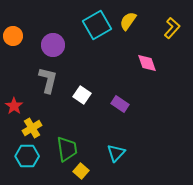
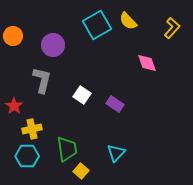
yellow semicircle: rotated 78 degrees counterclockwise
gray L-shape: moved 6 px left
purple rectangle: moved 5 px left
yellow cross: moved 1 px down; rotated 18 degrees clockwise
